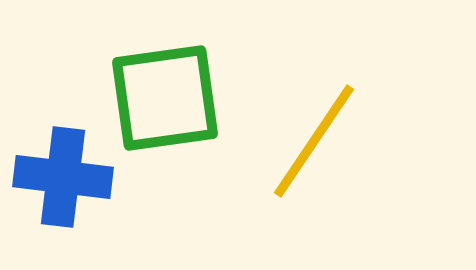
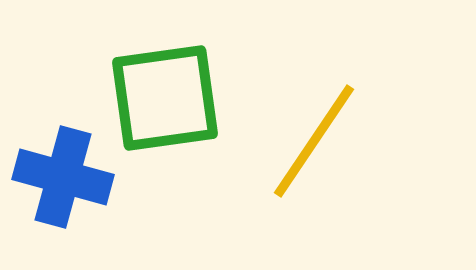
blue cross: rotated 8 degrees clockwise
